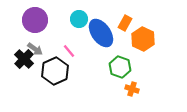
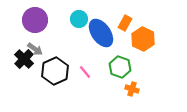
pink line: moved 16 px right, 21 px down
